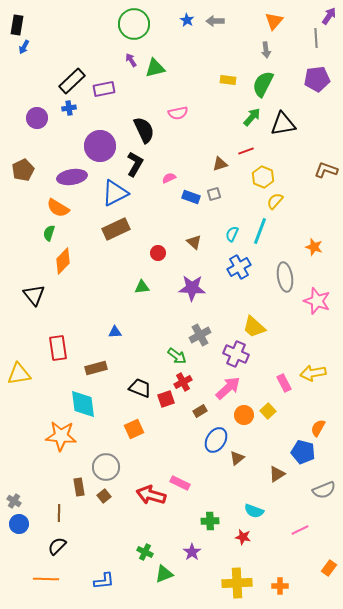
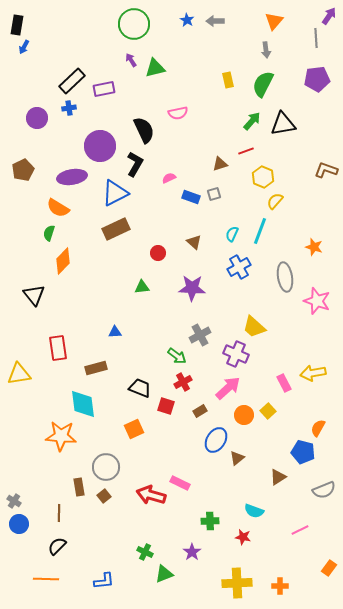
yellow rectangle at (228, 80): rotated 70 degrees clockwise
green arrow at (252, 117): moved 4 px down
red square at (166, 399): moved 7 px down; rotated 36 degrees clockwise
brown triangle at (277, 474): moved 1 px right, 3 px down
